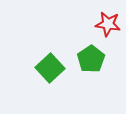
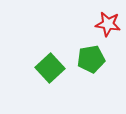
green pentagon: rotated 24 degrees clockwise
